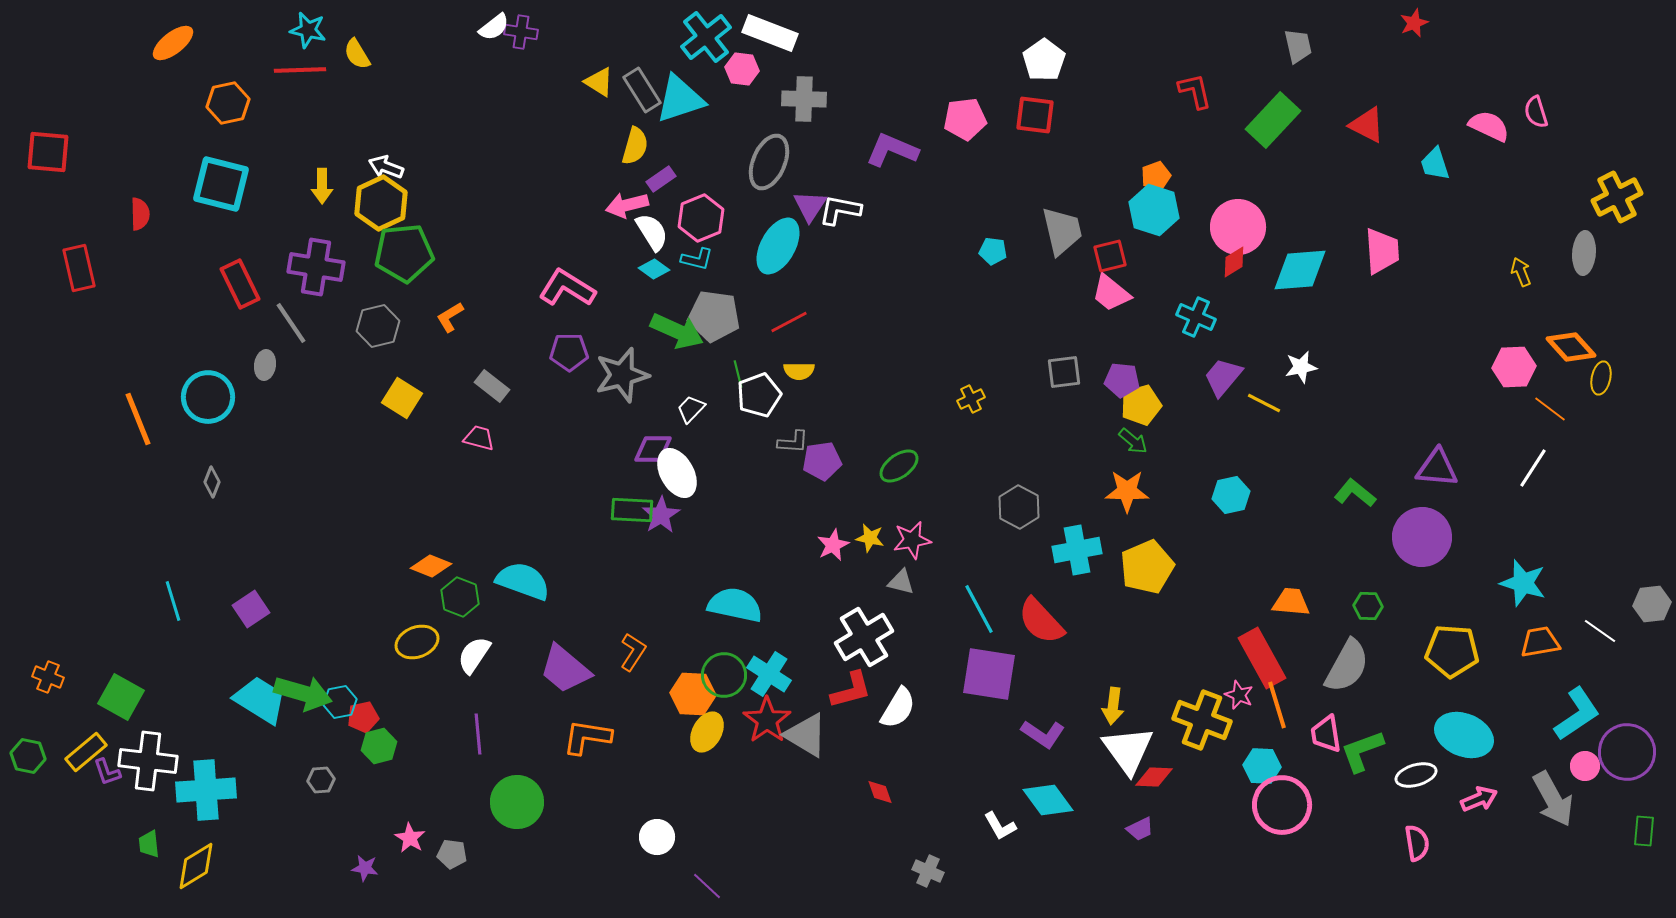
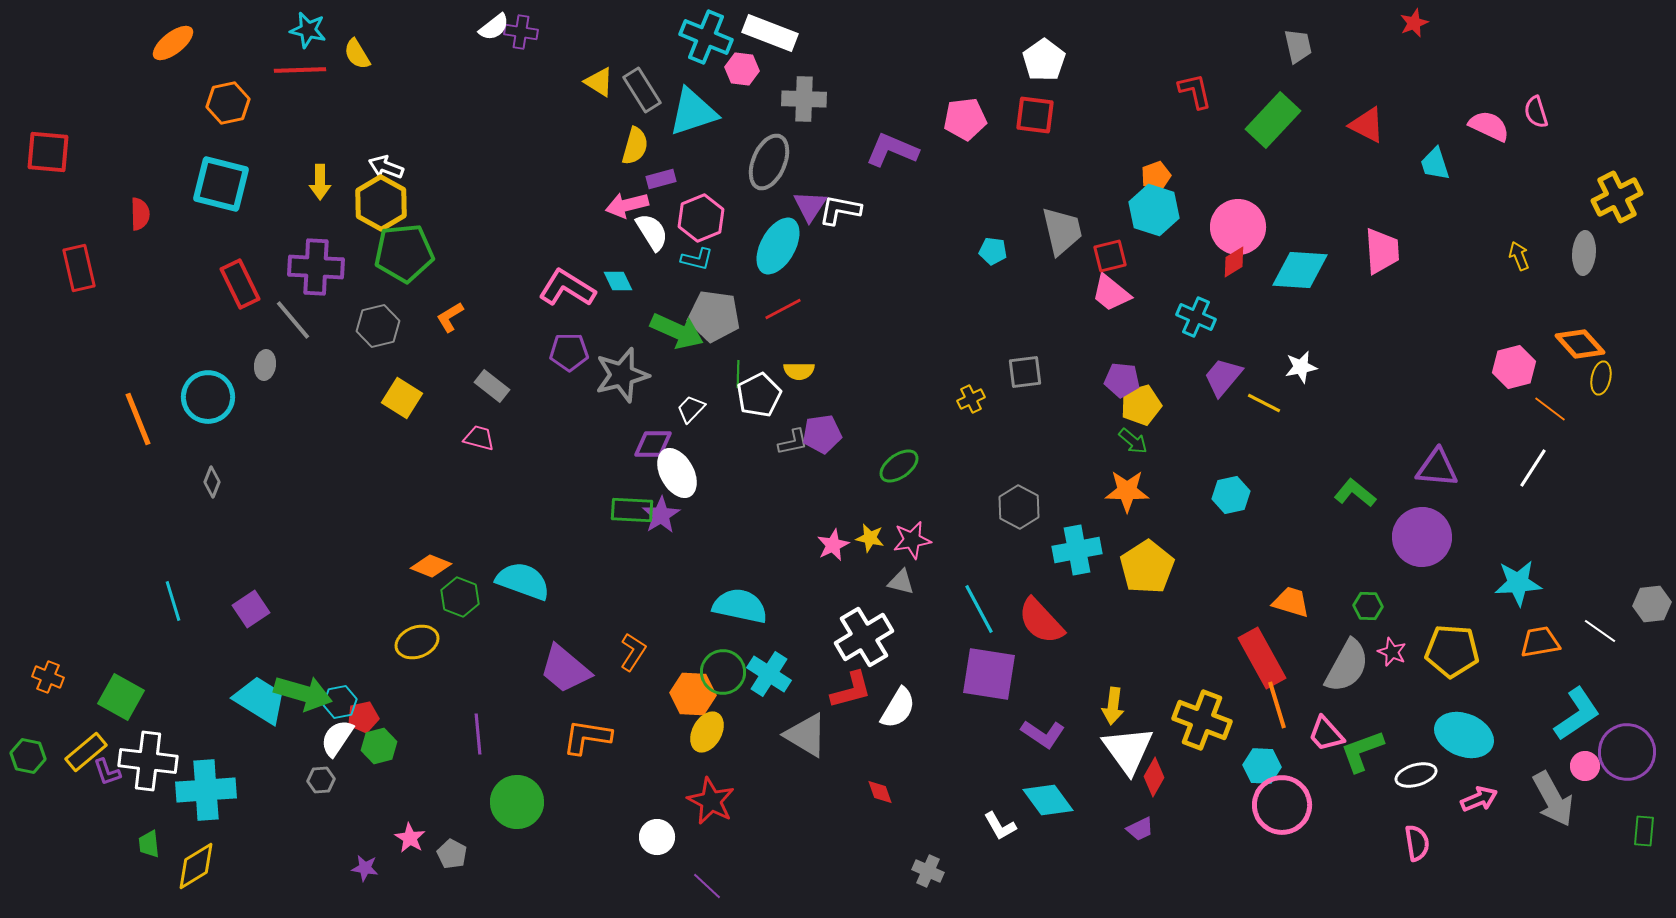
cyan cross at (706, 37): rotated 30 degrees counterclockwise
cyan triangle at (680, 99): moved 13 px right, 13 px down
purple rectangle at (661, 179): rotated 20 degrees clockwise
yellow arrow at (322, 186): moved 2 px left, 4 px up
yellow hexagon at (381, 203): rotated 6 degrees counterclockwise
purple cross at (316, 267): rotated 6 degrees counterclockwise
cyan diamond at (654, 269): moved 36 px left, 12 px down; rotated 28 degrees clockwise
cyan diamond at (1300, 270): rotated 8 degrees clockwise
yellow arrow at (1521, 272): moved 2 px left, 16 px up
red line at (789, 322): moved 6 px left, 13 px up
gray line at (291, 323): moved 2 px right, 3 px up; rotated 6 degrees counterclockwise
orange diamond at (1571, 347): moved 9 px right, 3 px up
pink hexagon at (1514, 367): rotated 12 degrees counterclockwise
gray square at (1064, 372): moved 39 px left
green line at (738, 374): rotated 16 degrees clockwise
white pentagon at (759, 395): rotated 6 degrees counterclockwise
gray L-shape at (793, 442): rotated 16 degrees counterclockwise
purple diamond at (653, 449): moved 5 px up
purple pentagon at (822, 461): moved 27 px up
yellow pentagon at (1147, 567): rotated 10 degrees counterclockwise
cyan star at (1523, 583): moved 5 px left; rotated 21 degrees counterclockwise
orange trapezoid at (1291, 602): rotated 12 degrees clockwise
cyan semicircle at (735, 605): moved 5 px right, 1 px down
white semicircle at (474, 655): moved 137 px left, 83 px down
green circle at (724, 675): moved 1 px left, 3 px up
pink star at (1239, 695): moved 153 px right, 43 px up
red star at (767, 720): moved 56 px left, 81 px down; rotated 9 degrees counterclockwise
pink trapezoid at (1326, 734): rotated 33 degrees counterclockwise
red diamond at (1154, 777): rotated 63 degrees counterclockwise
gray pentagon at (452, 854): rotated 20 degrees clockwise
